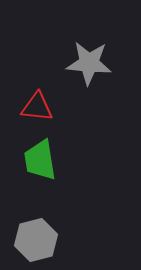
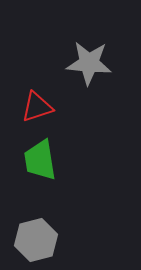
red triangle: rotated 24 degrees counterclockwise
